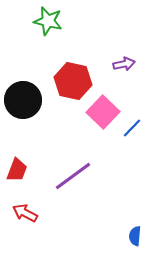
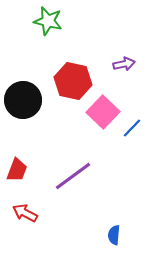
blue semicircle: moved 21 px left, 1 px up
